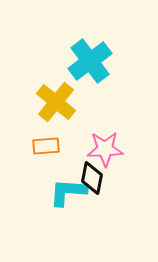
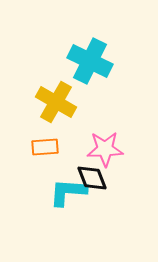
cyan cross: rotated 27 degrees counterclockwise
yellow cross: rotated 9 degrees counterclockwise
orange rectangle: moved 1 px left, 1 px down
black diamond: rotated 32 degrees counterclockwise
